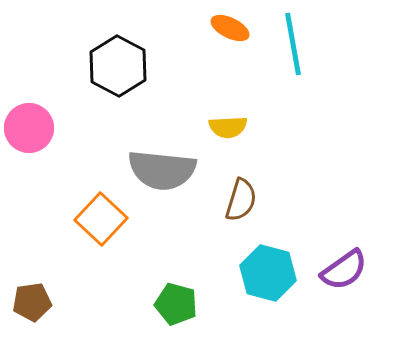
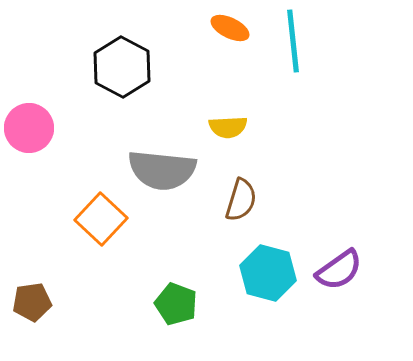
cyan line: moved 3 px up; rotated 4 degrees clockwise
black hexagon: moved 4 px right, 1 px down
purple semicircle: moved 5 px left
green pentagon: rotated 6 degrees clockwise
